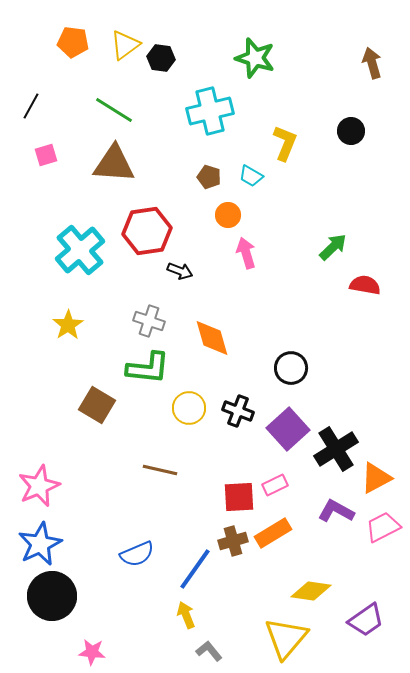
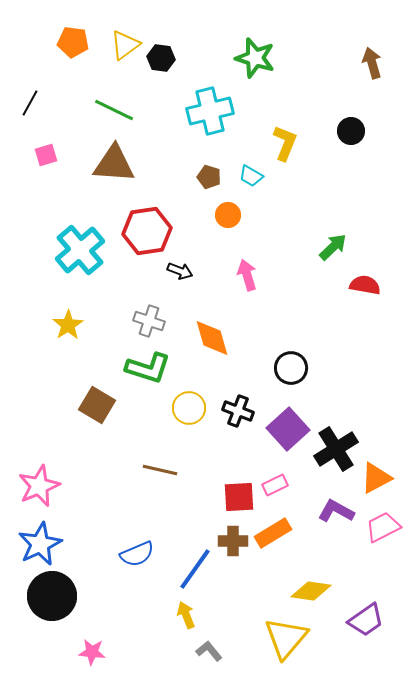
black line at (31, 106): moved 1 px left, 3 px up
green line at (114, 110): rotated 6 degrees counterclockwise
pink arrow at (246, 253): moved 1 px right, 22 px down
green L-shape at (148, 368): rotated 12 degrees clockwise
brown cross at (233, 541): rotated 16 degrees clockwise
